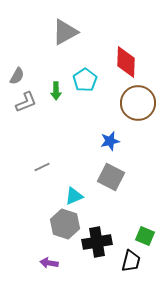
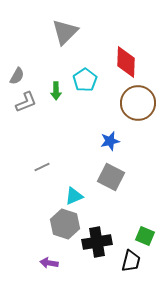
gray triangle: rotated 16 degrees counterclockwise
